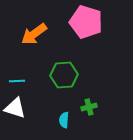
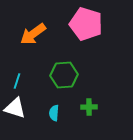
pink pentagon: moved 2 px down
orange arrow: moved 1 px left
cyan line: rotated 70 degrees counterclockwise
green cross: rotated 14 degrees clockwise
cyan semicircle: moved 10 px left, 7 px up
